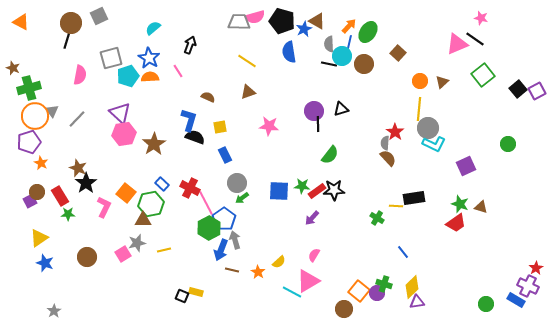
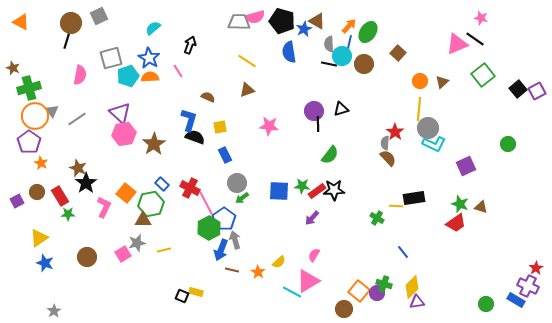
brown triangle at (248, 92): moved 1 px left, 2 px up
gray line at (77, 119): rotated 12 degrees clockwise
purple pentagon at (29, 142): rotated 20 degrees counterclockwise
purple square at (30, 201): moved 13 px left
